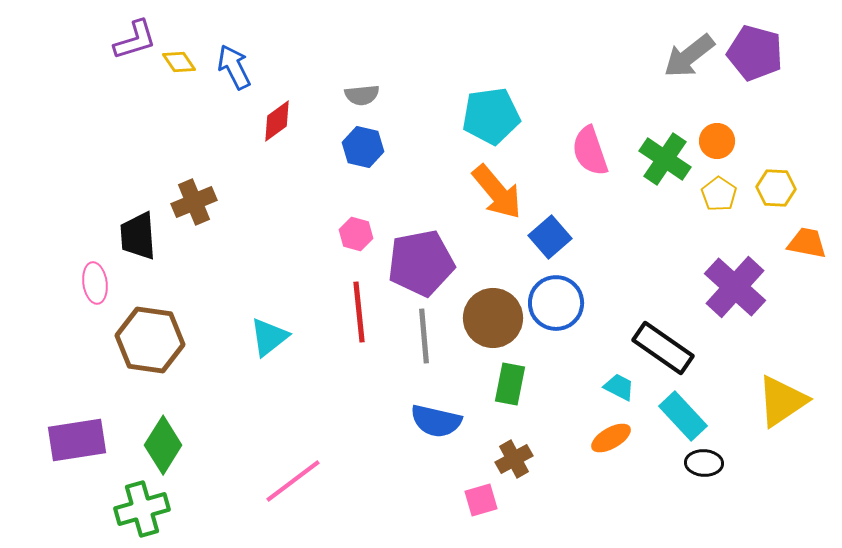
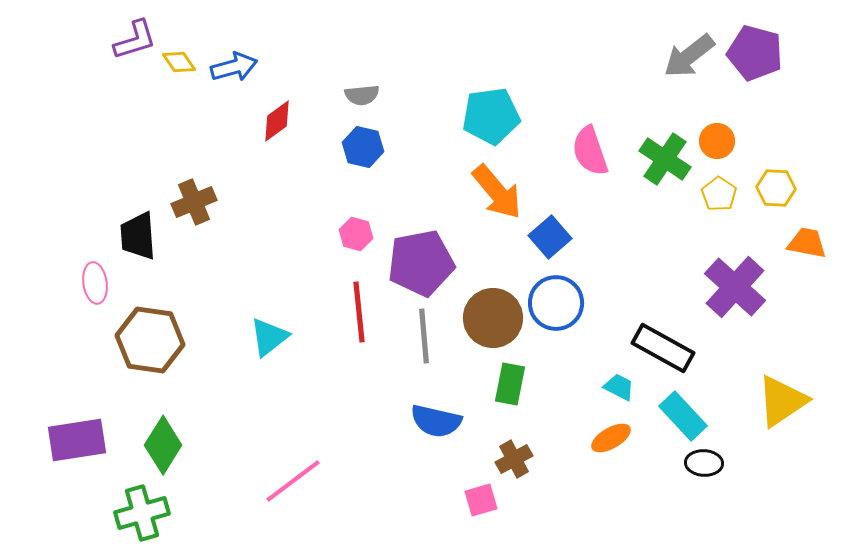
blue arrow at (234, 67): rotated 102 degrees clockwise
black rectangle at (663, 348): rotated 6 degrees counterclockwise
green cross at (142, 509): moved 4 px down
